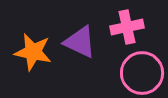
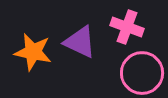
pink cross: rotated 32 degrees clockwise
